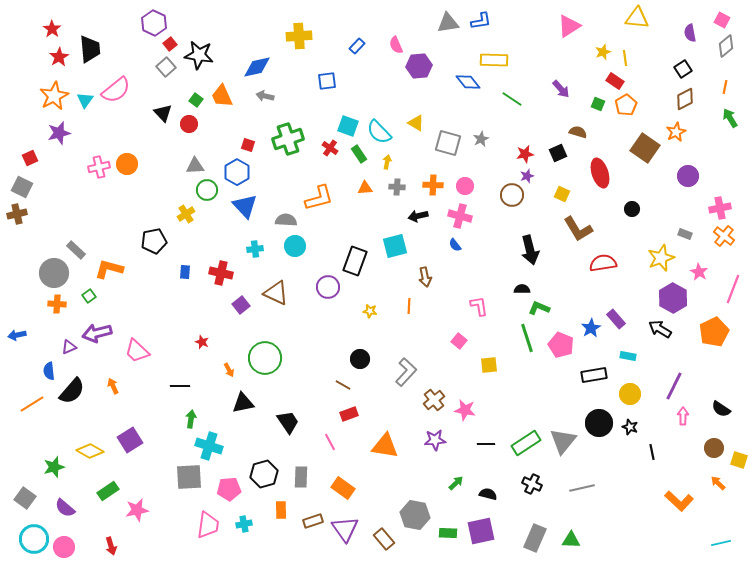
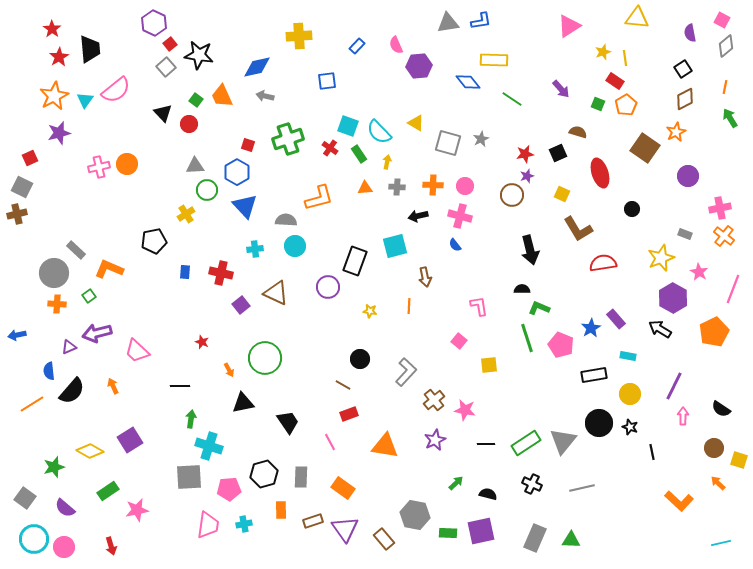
orange L-shape at (109, 269): rotated 8 degrees clockwise
purple star at (435, 440): rotated 20 degrees counterclockwise
